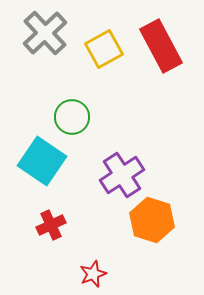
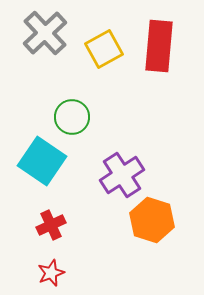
red rectangle: moved 2 px left; rotated 33 degrees clockwise
red star: moved 42 px left, 1 px up
